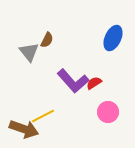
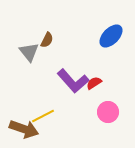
blue ellipse: moved 2 px left, 2 px up; rotated 20 degrees clockwise
